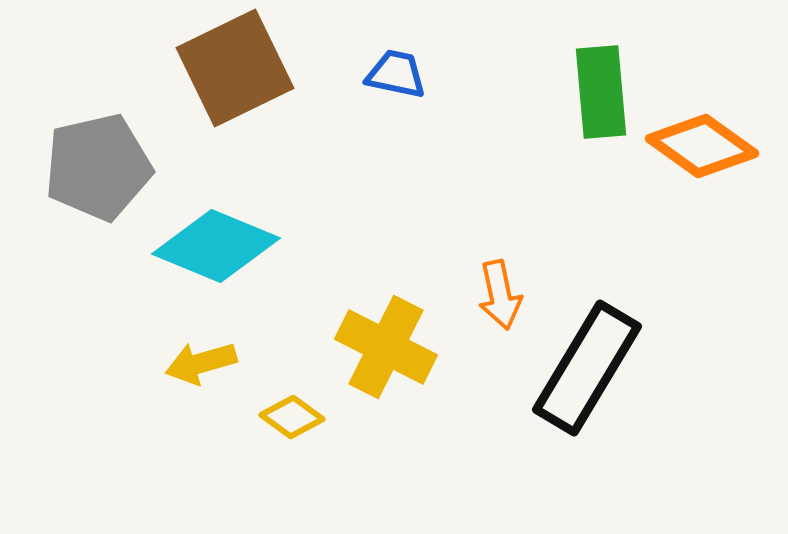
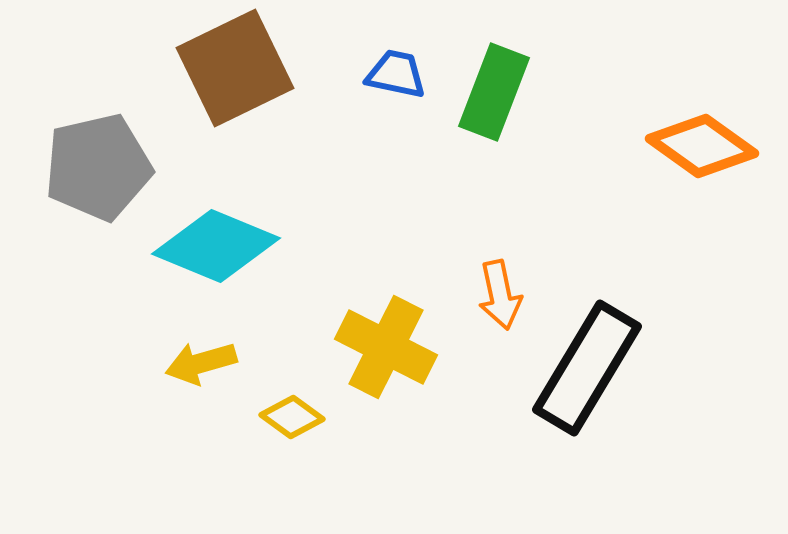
green rectangle: moved 107 px left; rotated 26 degrees clockwise
